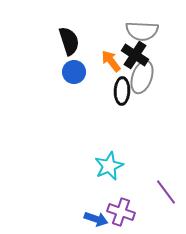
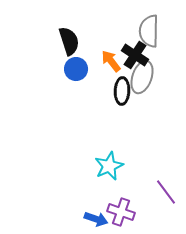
gray semicircle: moved 7 px right; rotated 88 degrees clockwise
blue circle: moved 2 px right, 3 px up
